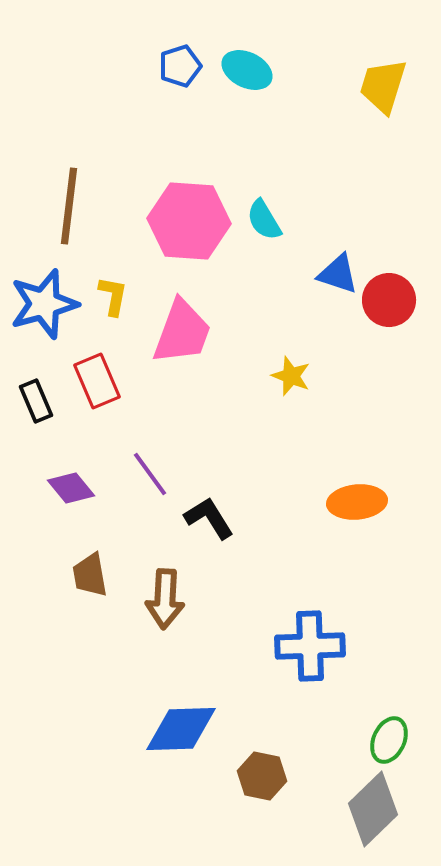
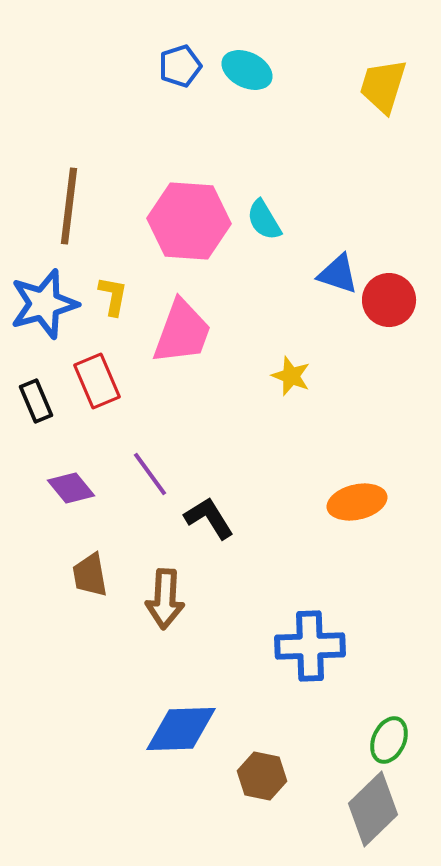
orange ellipse: rotated 8 degrees counterclockwise
